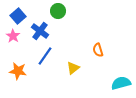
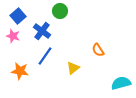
green circle: moved 2 px right
blue cross: moved 2 px right
pink star: rotated 16 degrees counterclockwise
orange semicircle: rotated 16 degrees counterclockwise
orange star: moved 2 px right
